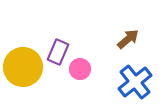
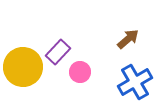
purple rectangle: rotated 20 degrees clockwise
pink circle: moved 3 px down
blue cross: rotated 8 degrees clockwise
